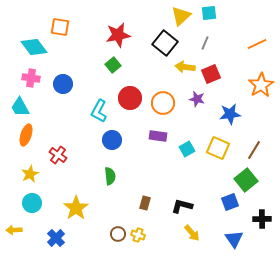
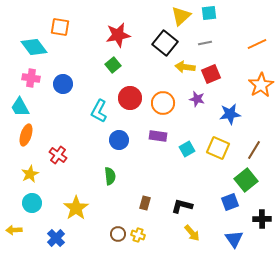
gray line at (205, 43): rotated 56 degrees clockwise
blue circle at (112, 140): moved 7 px right
